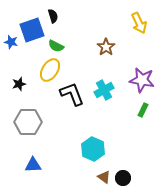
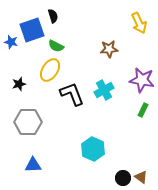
brown star: moved 3 px right, 2 px down; rotated 30 degrees clockwise
brown triangle: moved 37 px right
